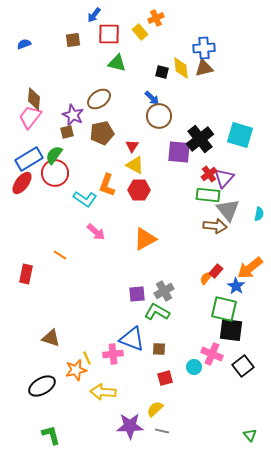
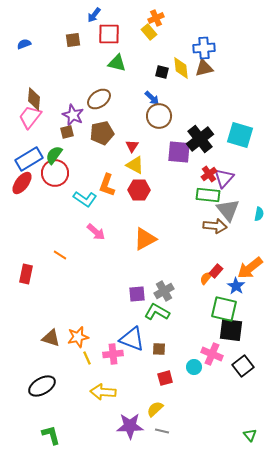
yellow rectangle at (140, 32): moved 9 px right
orange star at (76, 370): moved 2 px right, 33 px up
